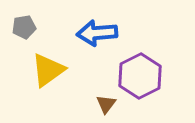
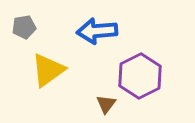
blue arrow: moved 2 px up
